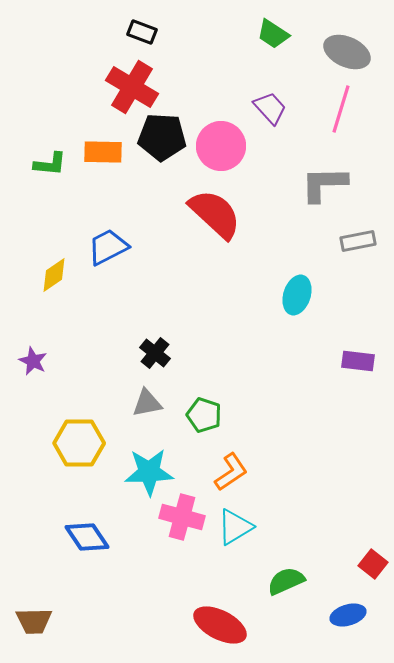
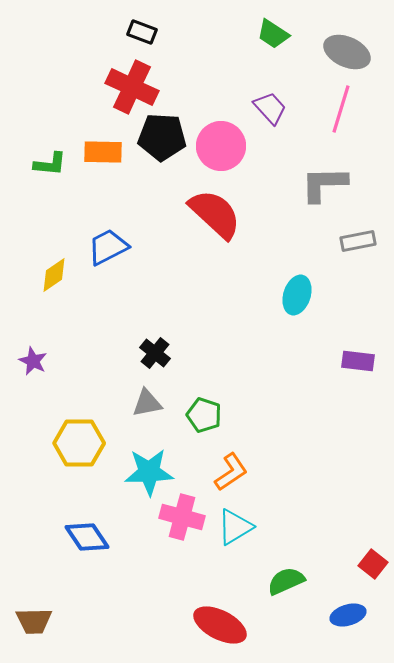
red cross: rotated 6 degrees counterclockwise
